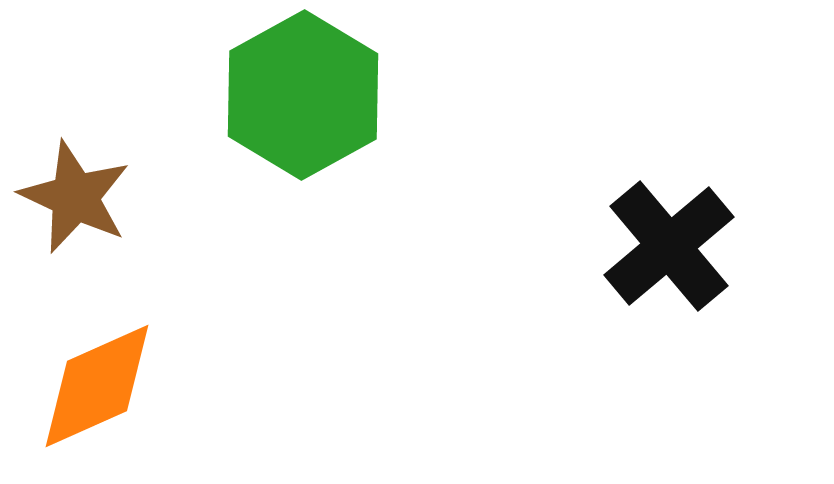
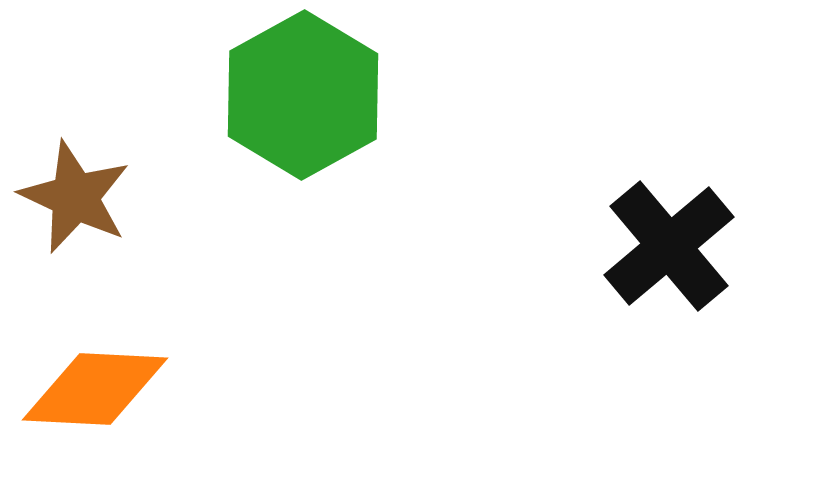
orange diamond: moved 2 px left, 3 px down; rotated 27 degrees clockwise
